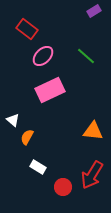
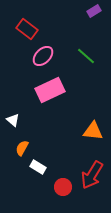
orange semicircle: moved 5 px left, 11 px down
